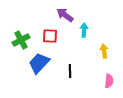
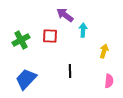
cyan arrow: moved 1 px left
yellow arrow: rotated 24 degrees clockwise
blue trapezoid: moved 13 px left, 16 px down
